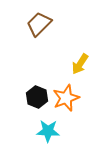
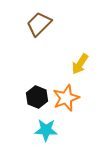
cyan star: moved 2 px left, 1 px up
